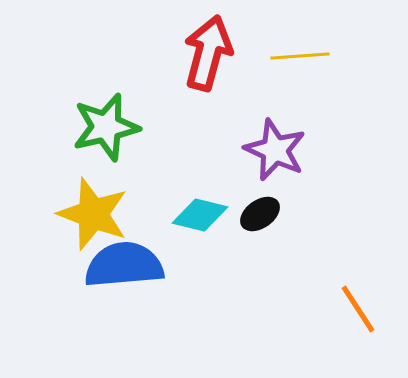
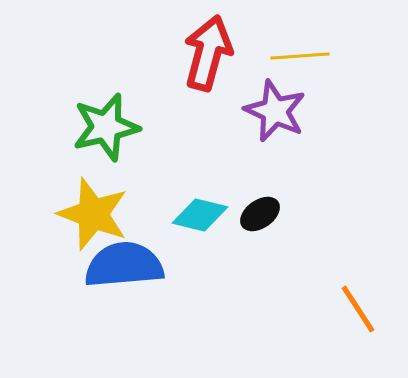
purple star: moved 39 px up
